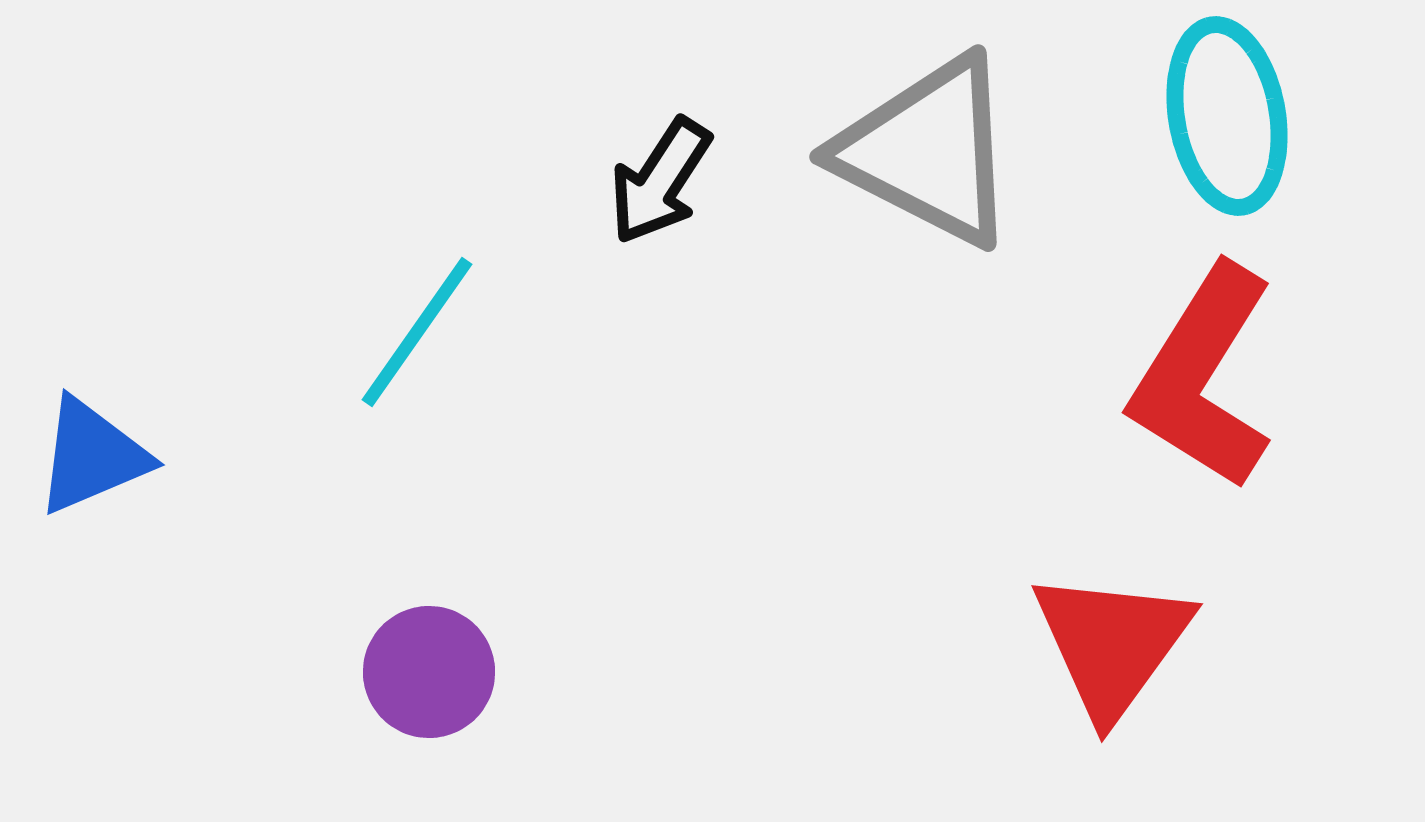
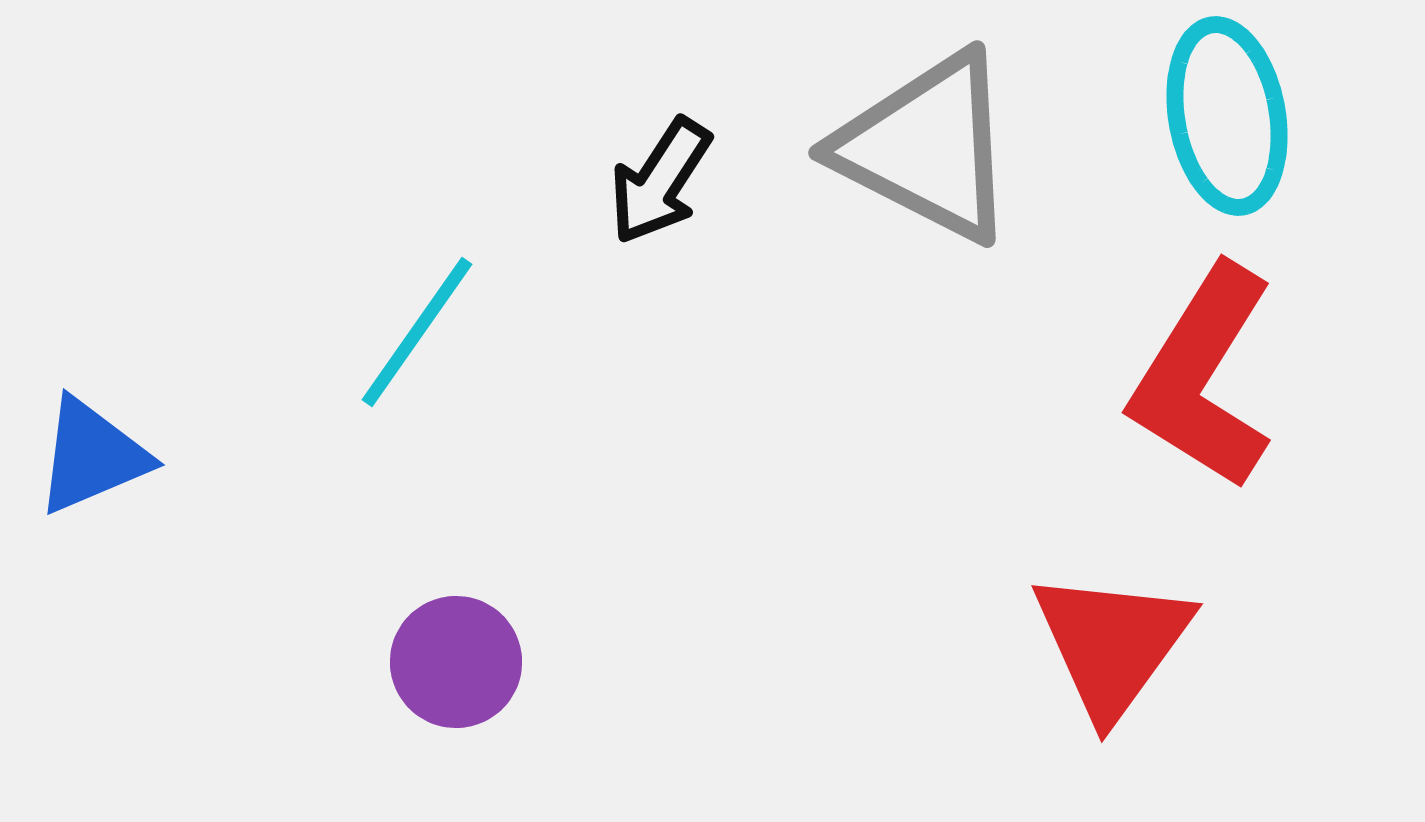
gray triangle: moved 1 px left, 4 px up
purple circle: moved 27 px right, 10 px up
